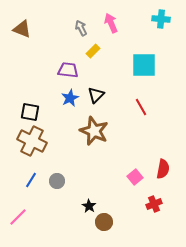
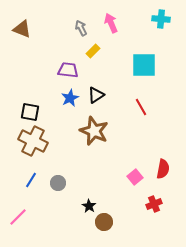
black triangle: rotated 12 degrees clockwise
brown cross: moved 1 px right
gray circle: moved 1 px right, 2 px down
